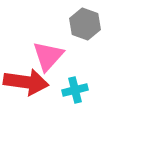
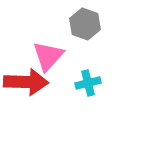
red arrow: rotated 6 degrees counterclockwise
cyan cross: moved 13 px right, 7 px up
